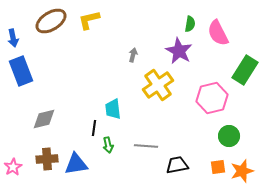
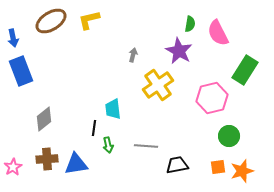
gray diamond: rotated 25 degrees counterclockwise
